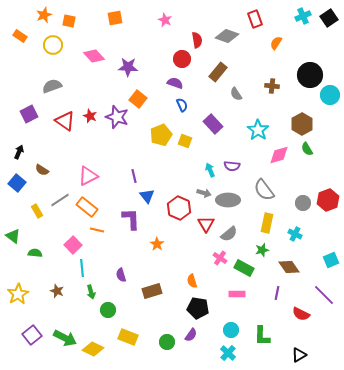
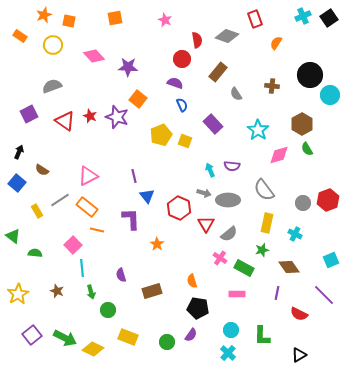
red semicircle at (301, 314): moved 2 px left
